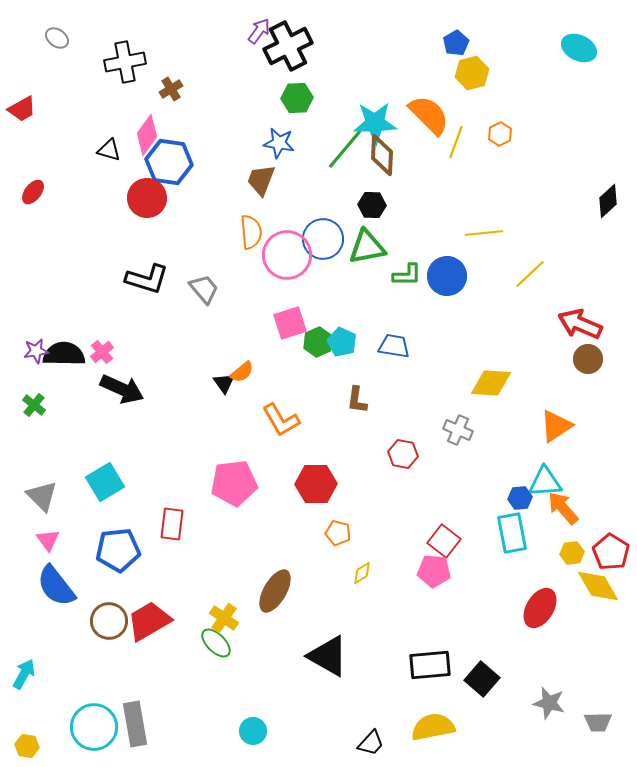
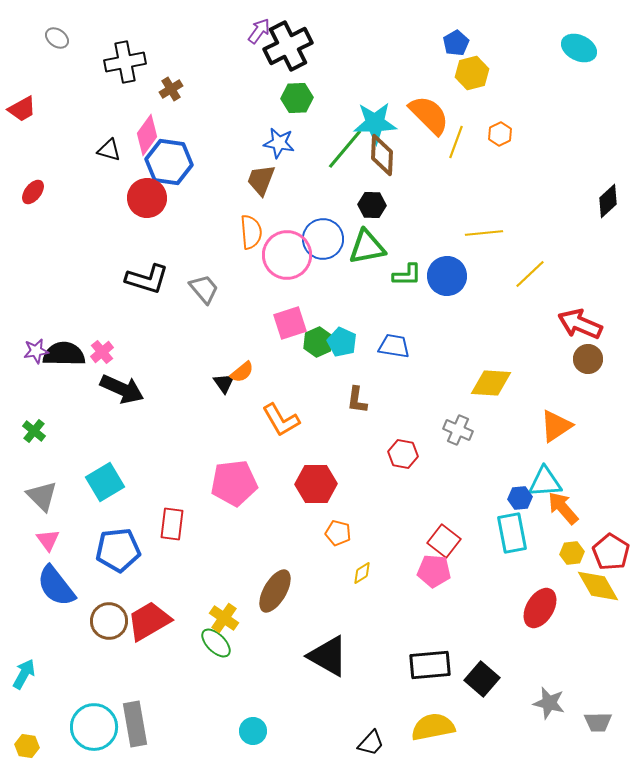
green cross at (34, 405): moved 26 px down
